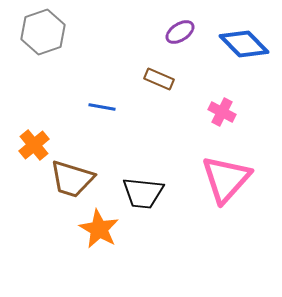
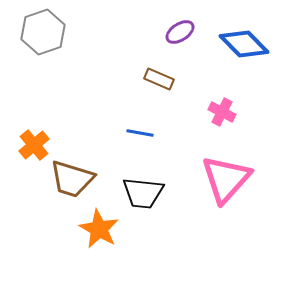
blue line: moved 38 px right, 26 px down
